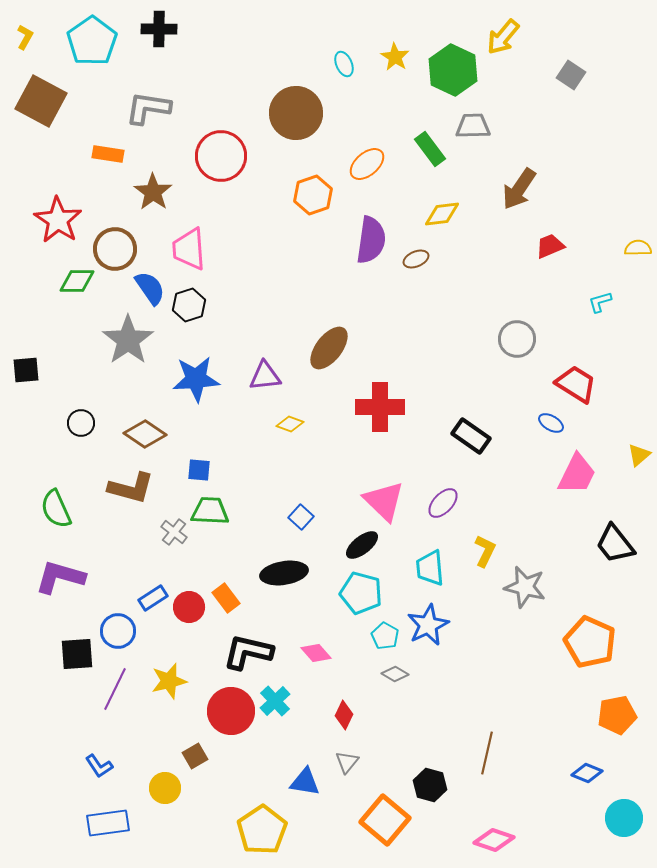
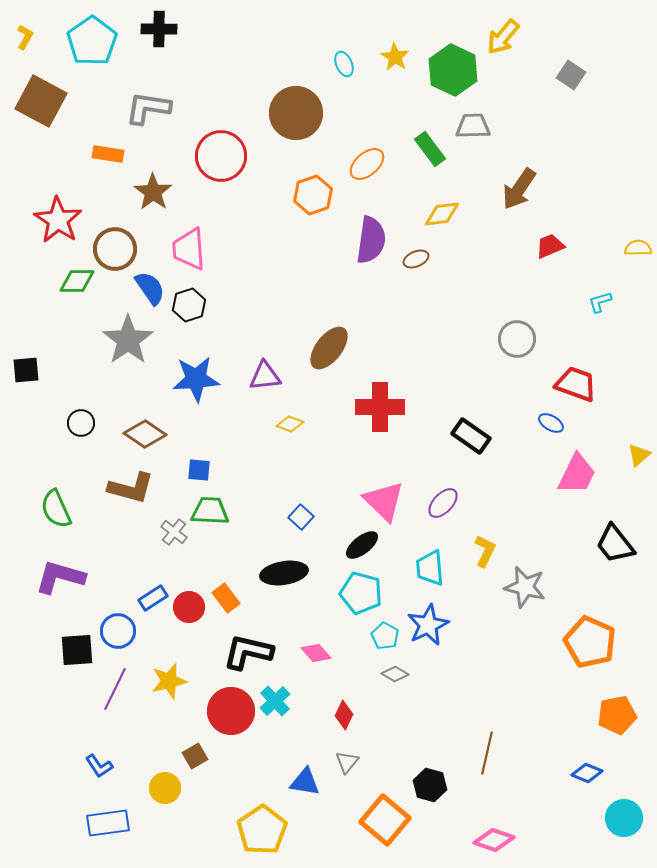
red trapezoid at (576, 384): rotated 12 degrees counterclockwise
black square at (77, 654): moved 4 px up
